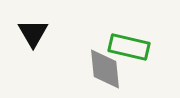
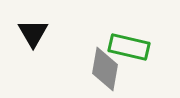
gray diamond: rotated 15 degrees clockwise
